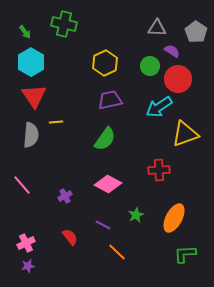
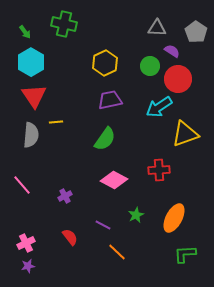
pink diamond: moved 6 px right, 4 px up
